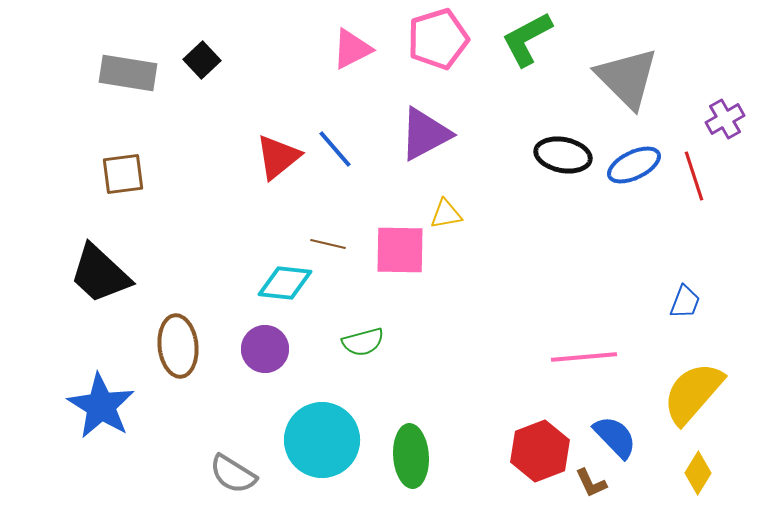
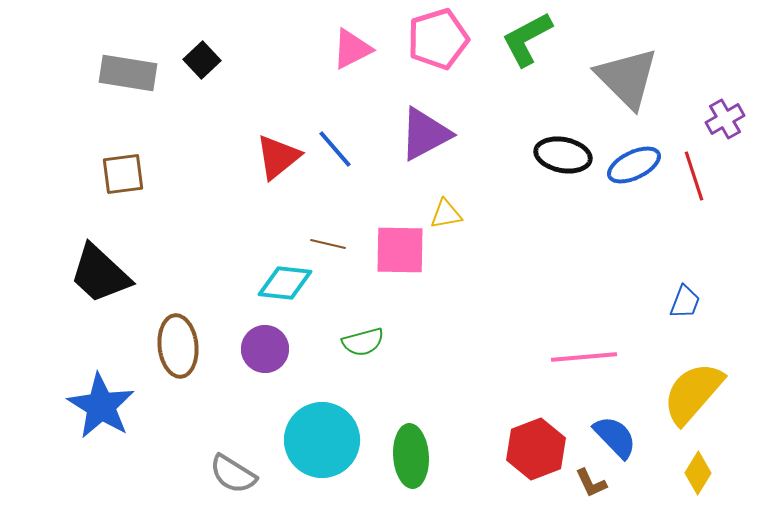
red hexagon: moved 4 px left, 2 px up
